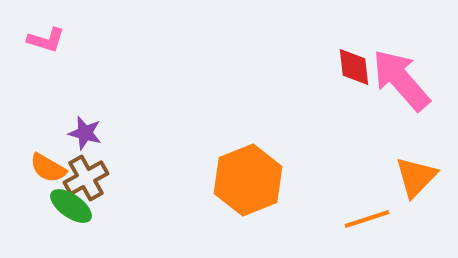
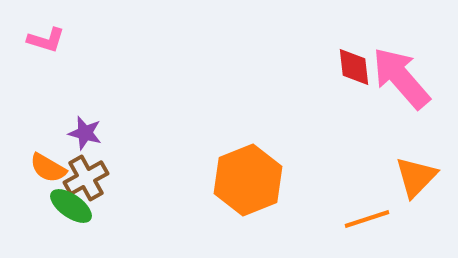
pink arrow: moved 2 px up
